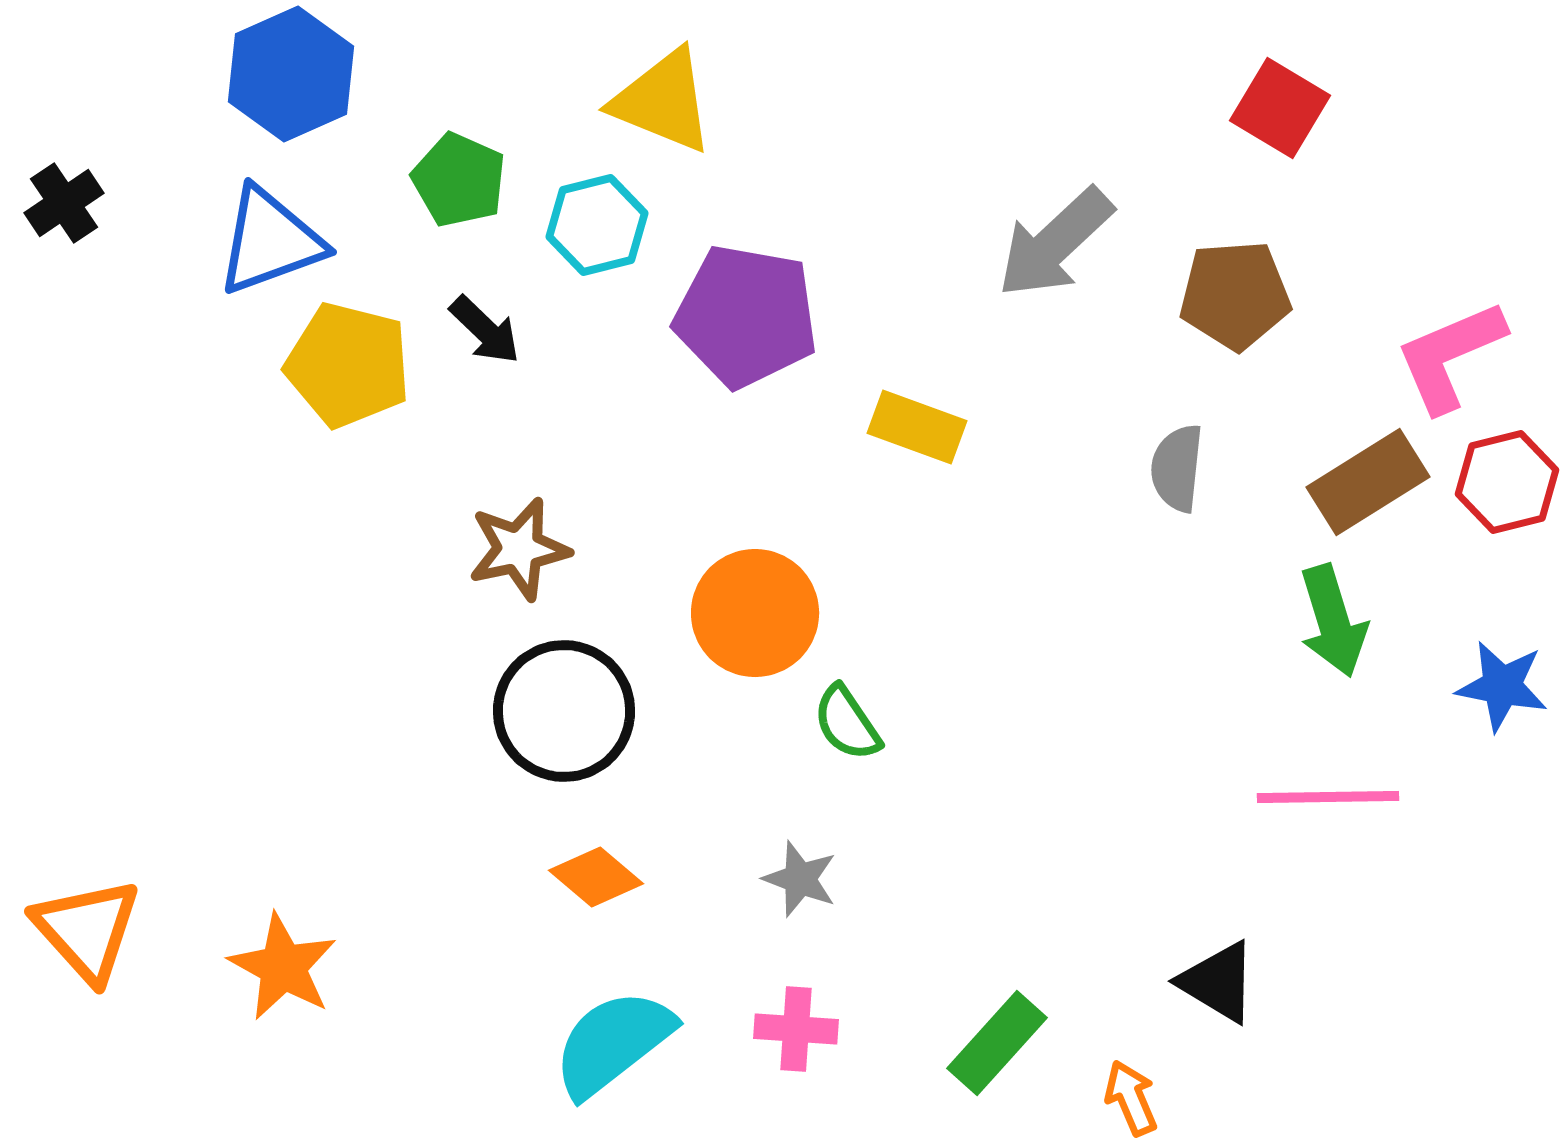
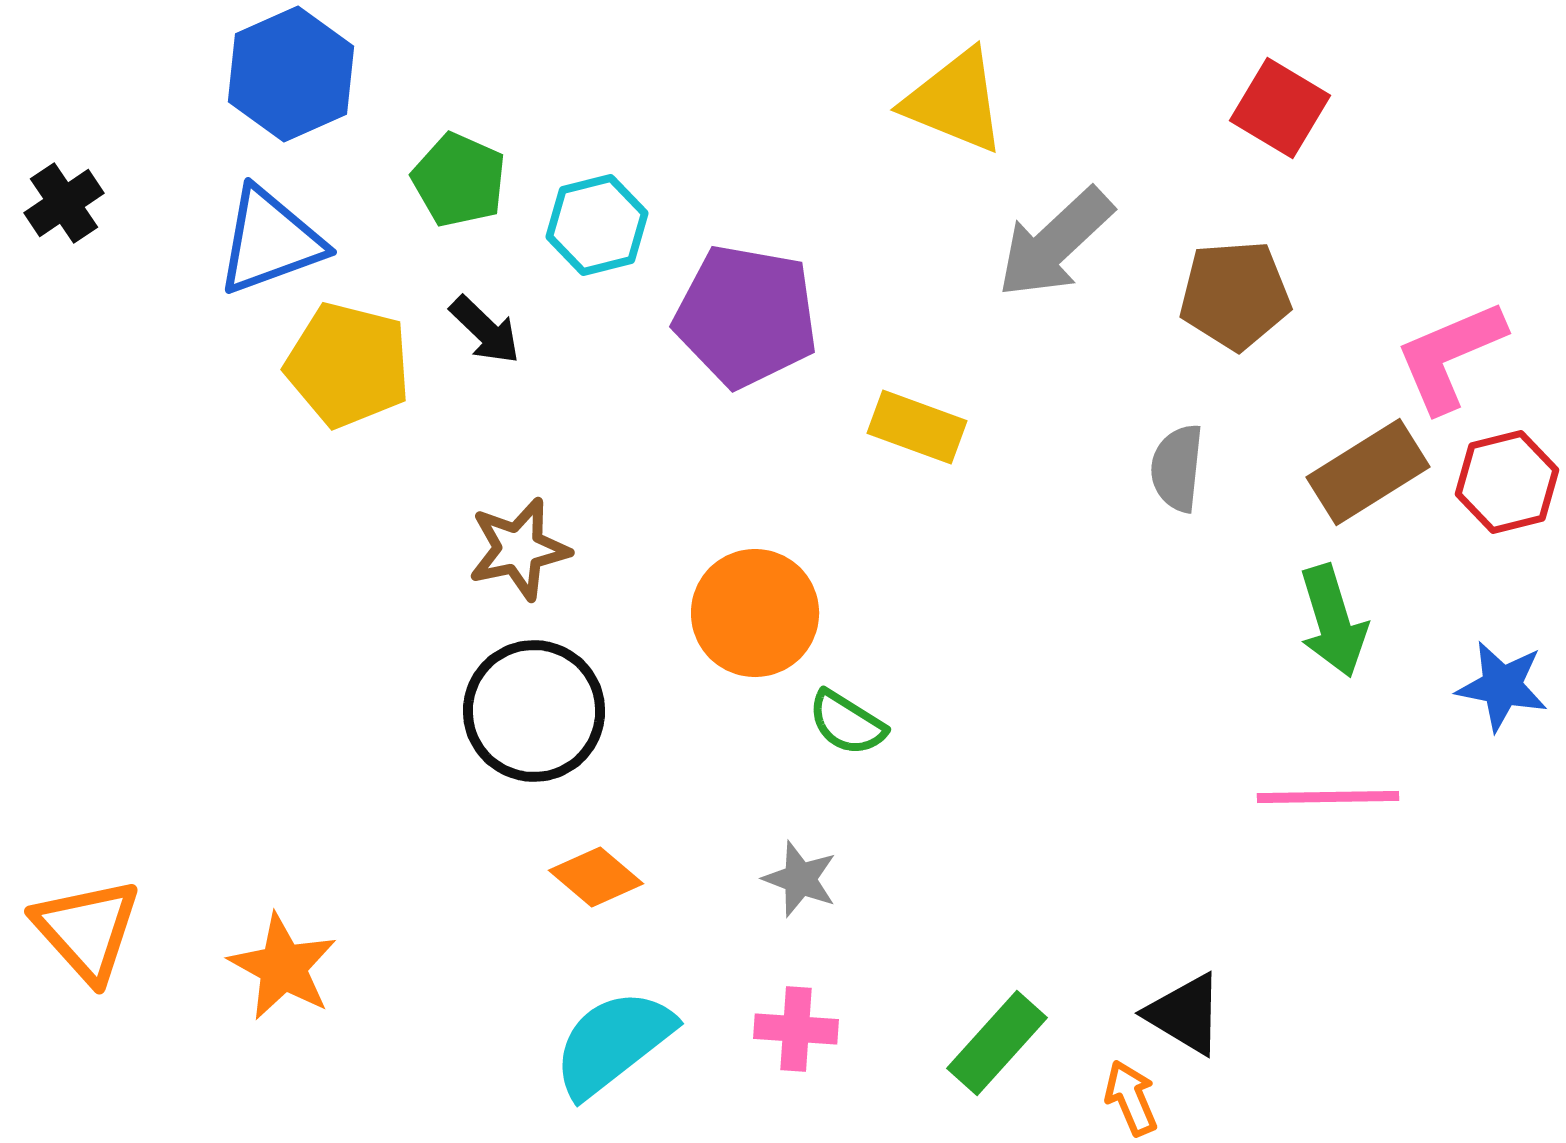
yellow triangle: moved 292 px right
brown rectangle: moved 10 px up
black circle: moved 30 px left
green semicircle: rotated 24 degrees counterclockwise
black triangle: moved 33 px left, 32 px down
